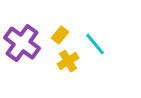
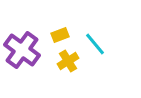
yellow rectangle: rotated 30 degrees clockwise
purple cross: moved 7 px down
